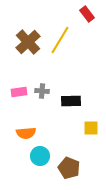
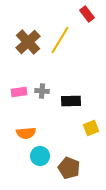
yellow square: rotated 21 degrees counterclockwise
